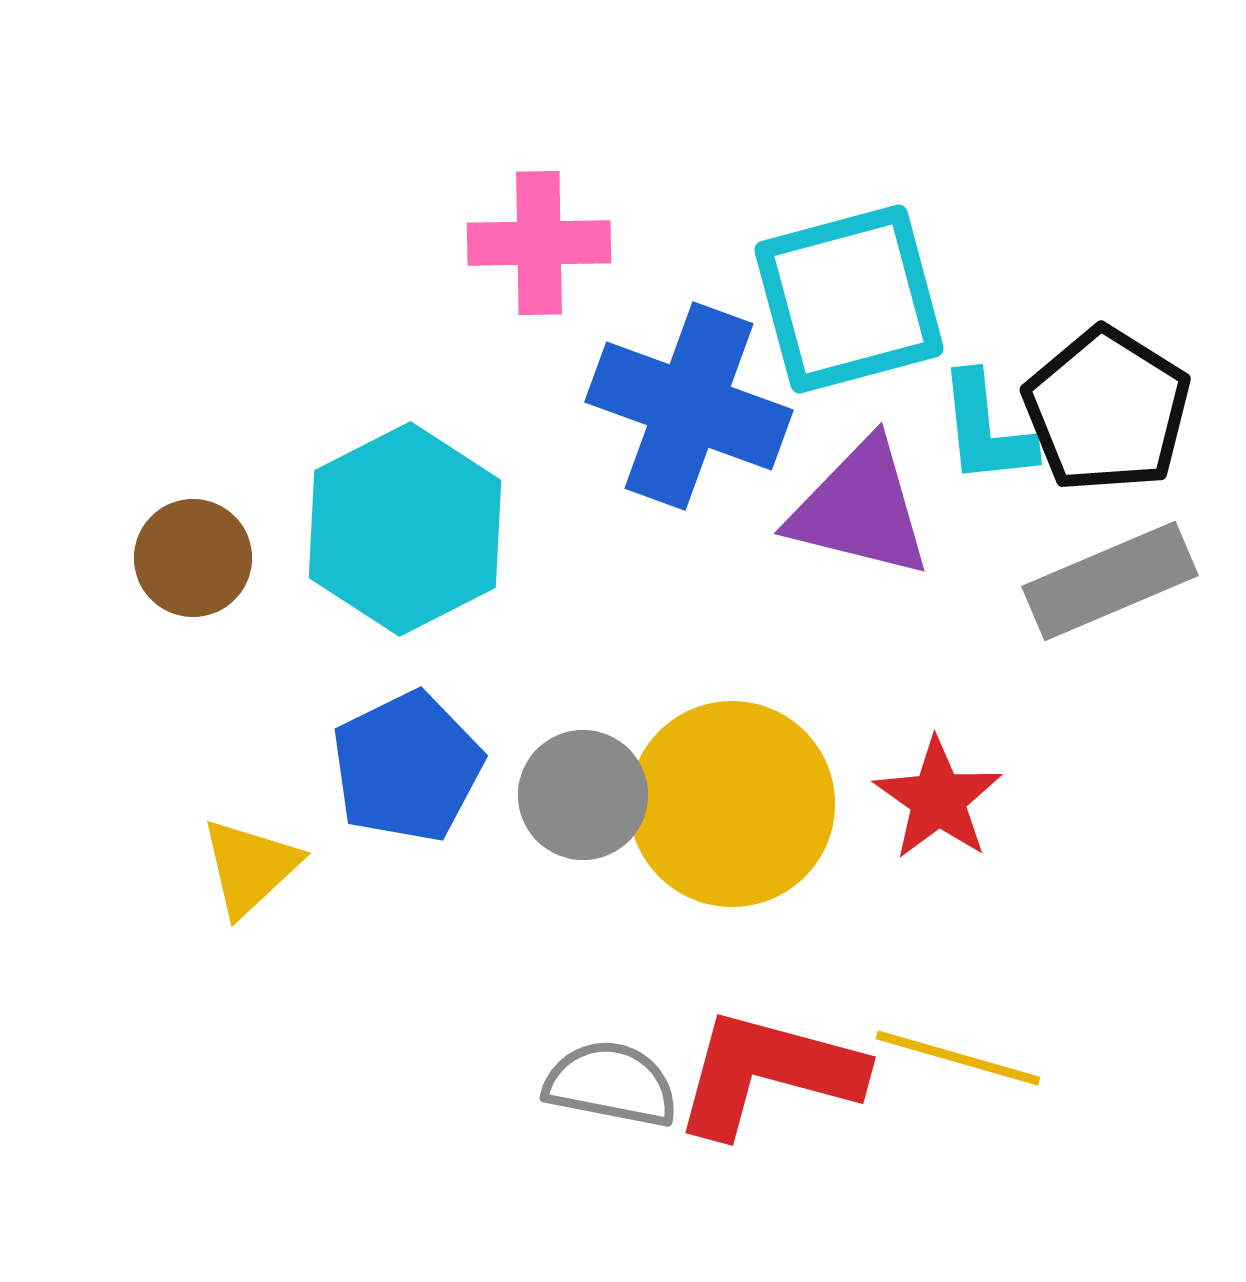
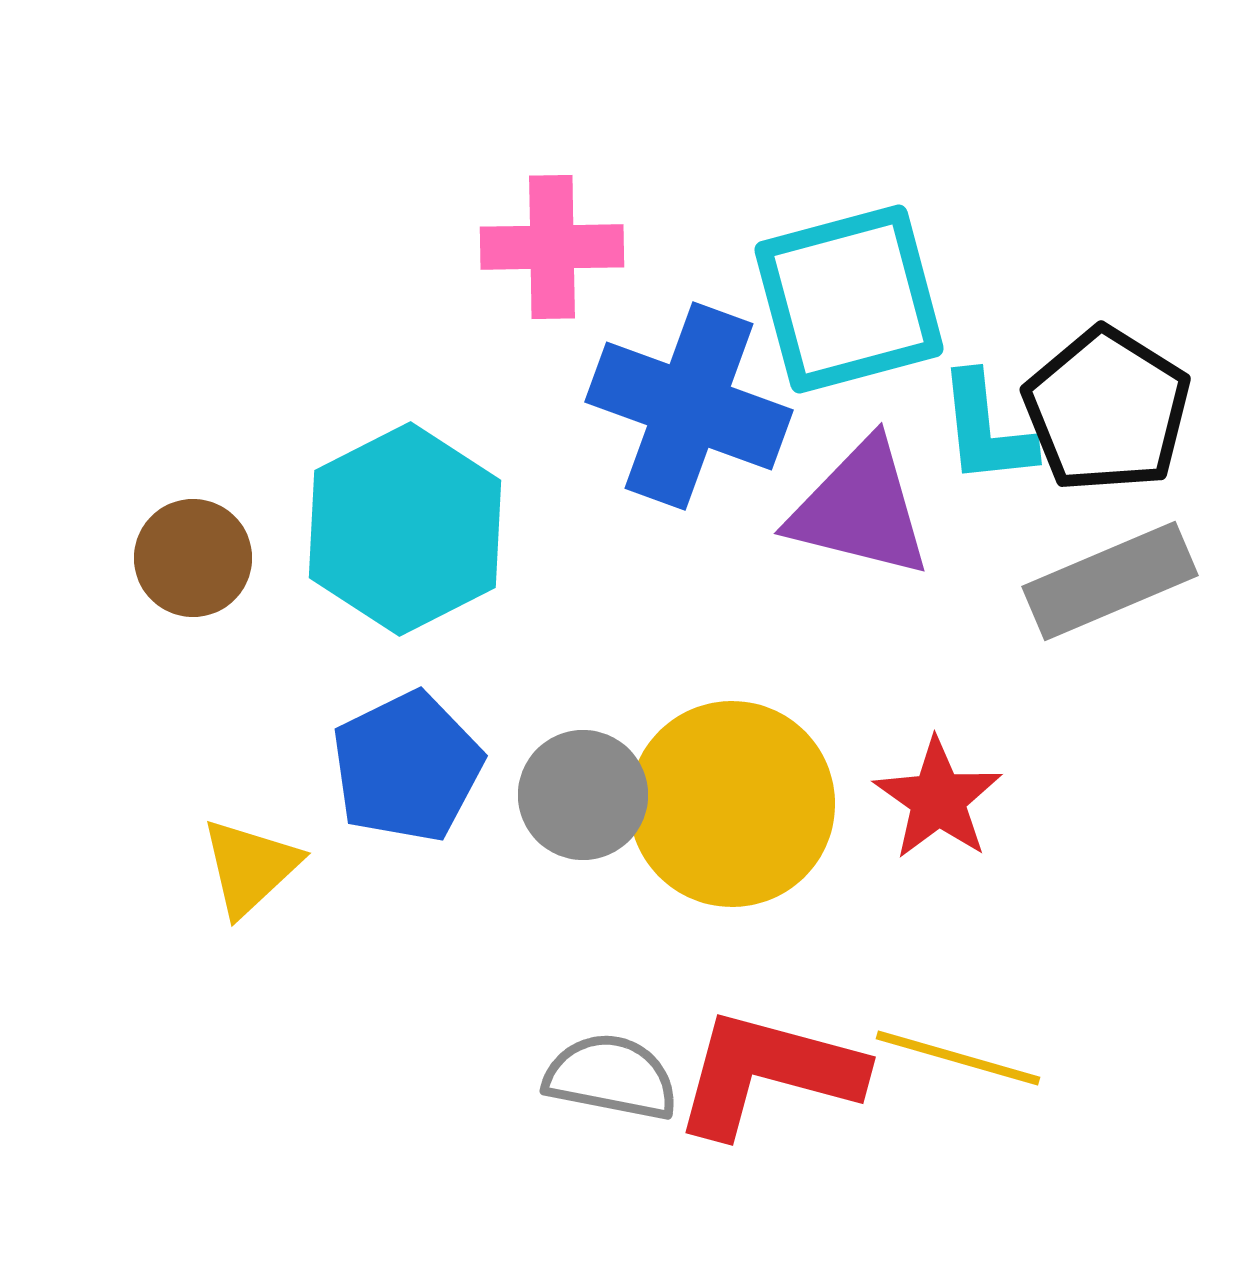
pink cross: moved 13 px right, 4 px down
gray semicircle: moved 7 px up
